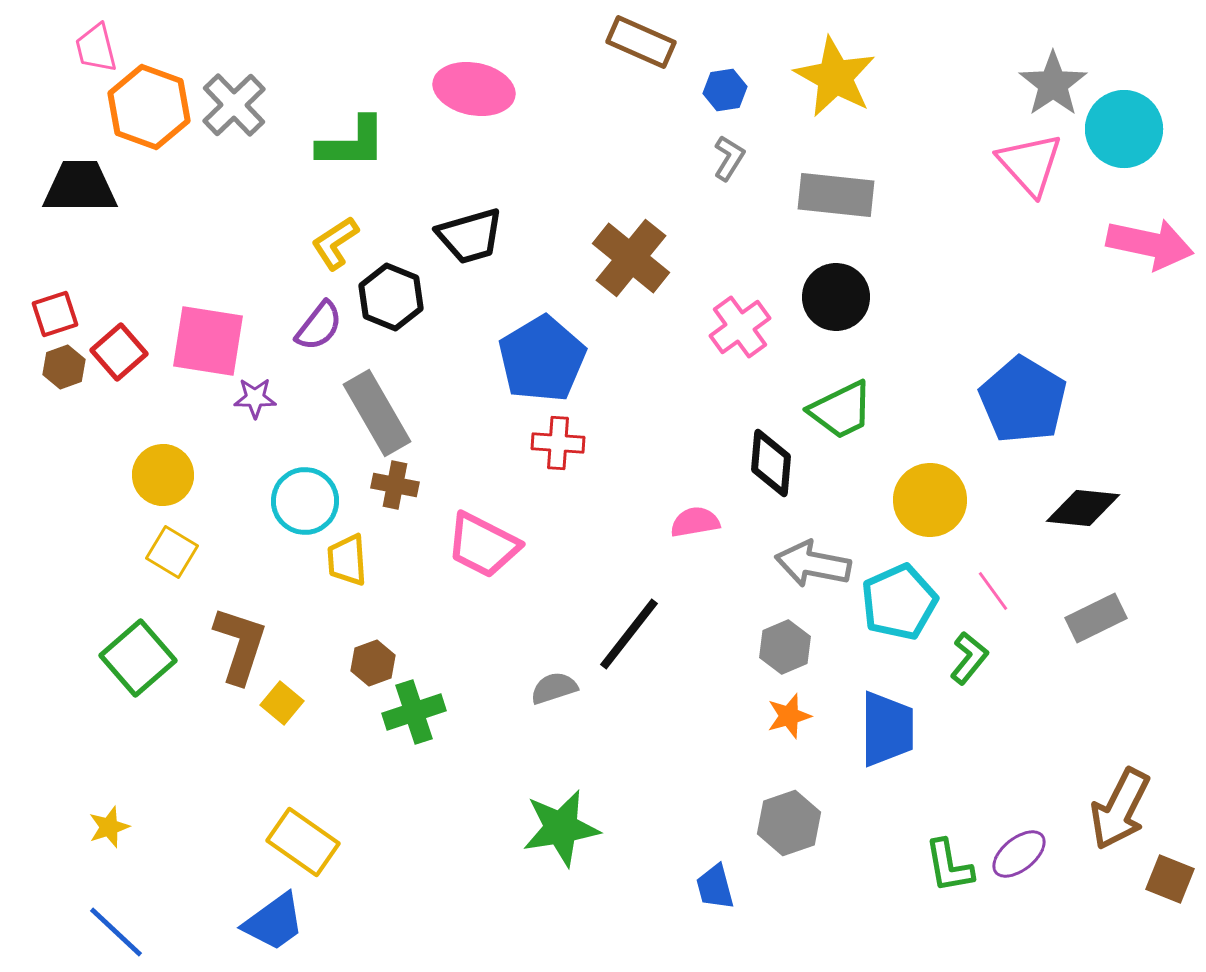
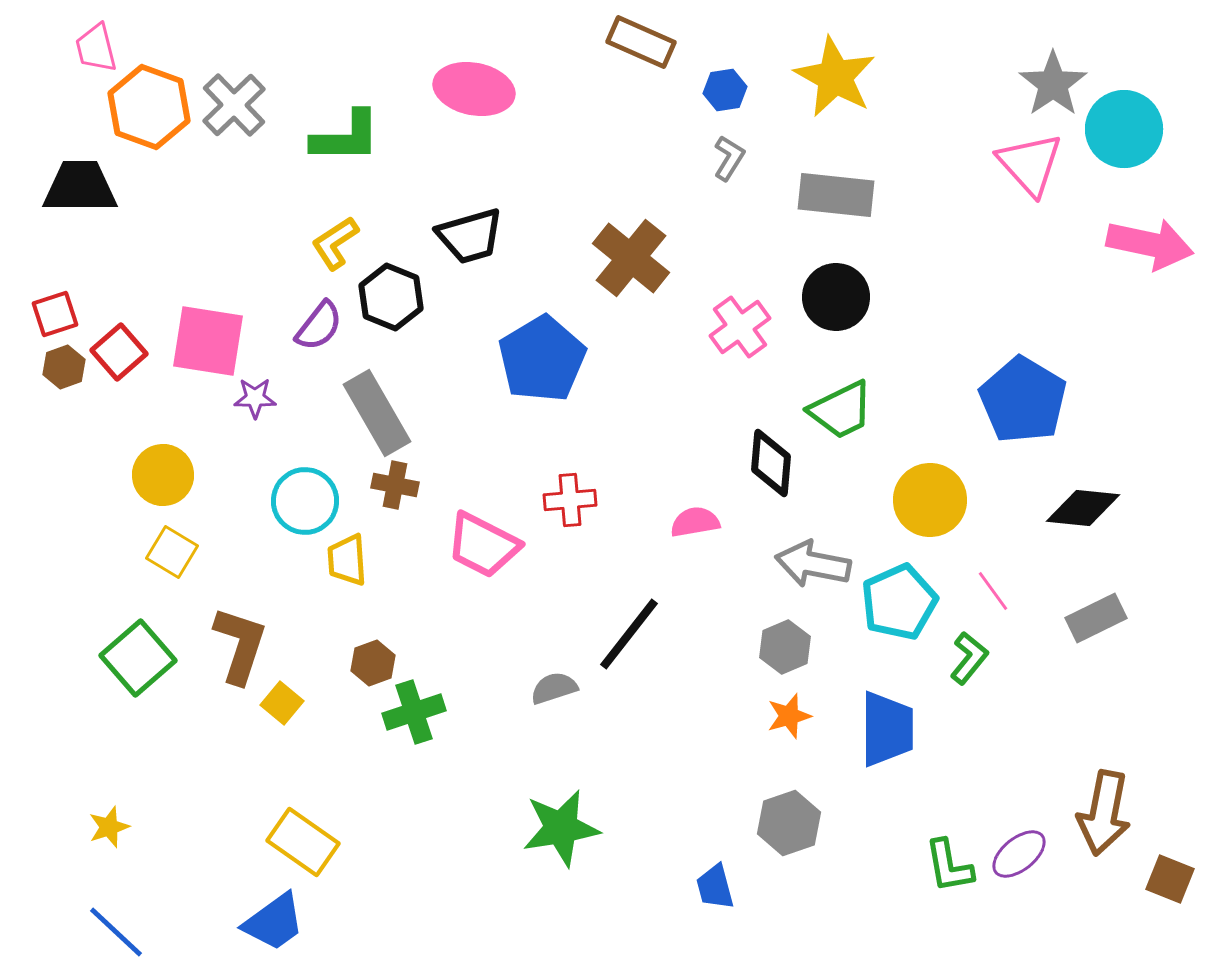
green L-shape at (352, 143): moved 6 px left, 6 px up
red cross at (558, 443): moved 12 px right, 57 px down; rotated 9 degrees counterclockwise
brown arrow at (1120, 809): moved 16 px left, 4 px down; rotated 16 degrees counterclockwise
